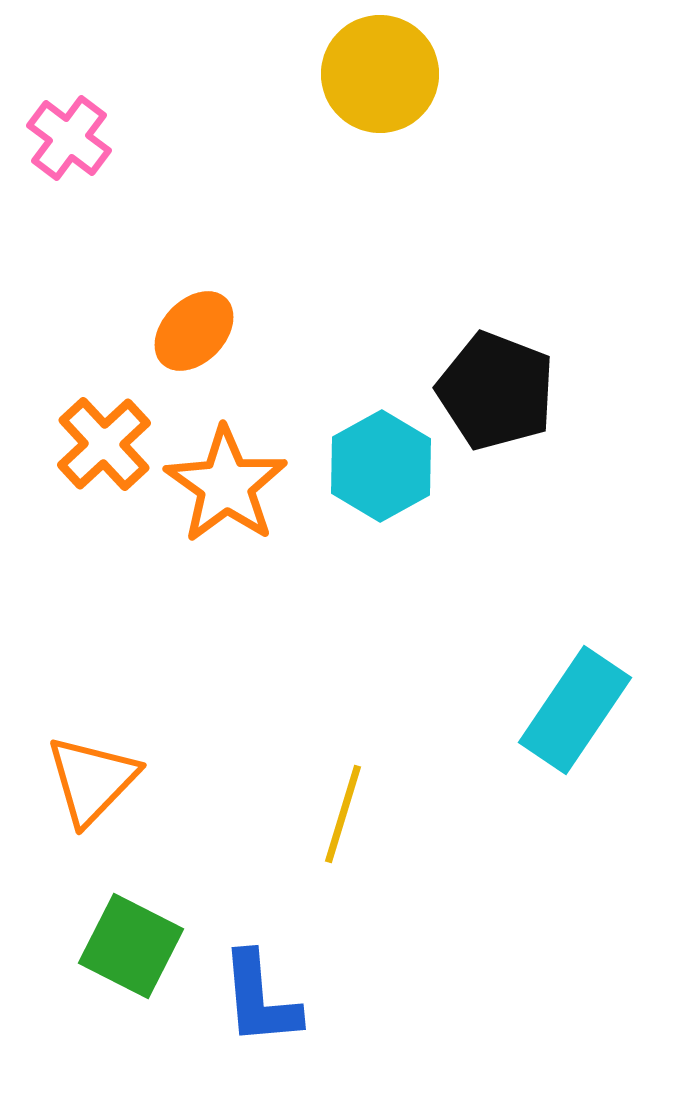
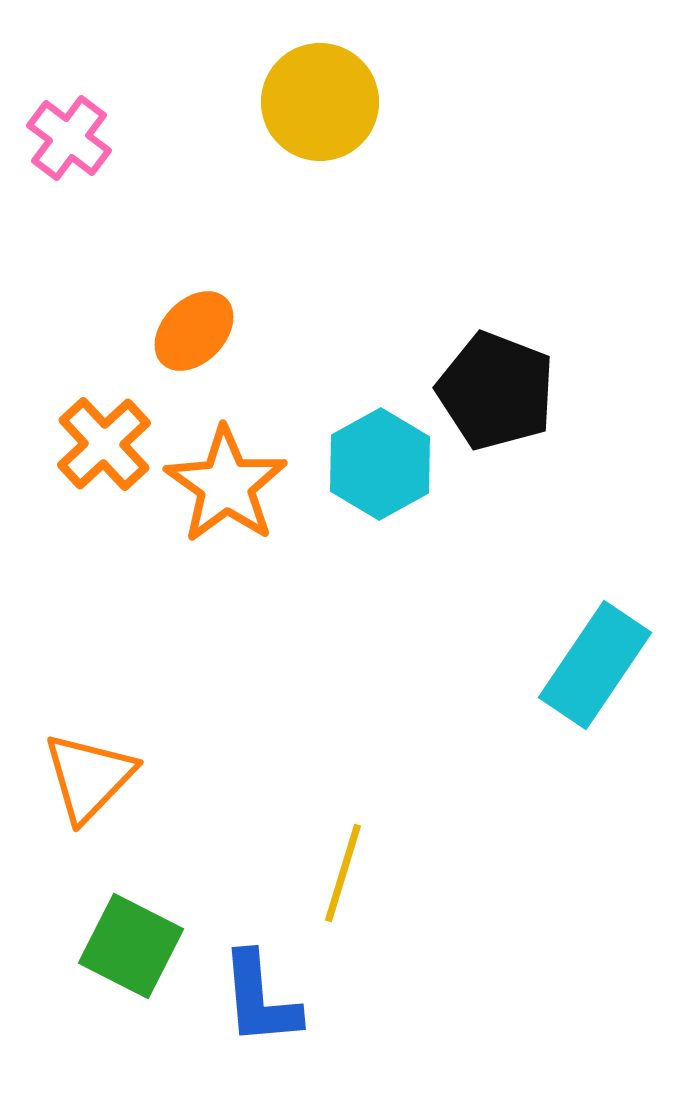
yellow circle: moved 60 px left, 28 px down
cyan hexagon: moved 1 px left, 2 px up
cyan rectangle: moved 20 px right, 45 px up
orange triangle: moved 3 px left, 3 px up
yellow line: moved 59 px down
